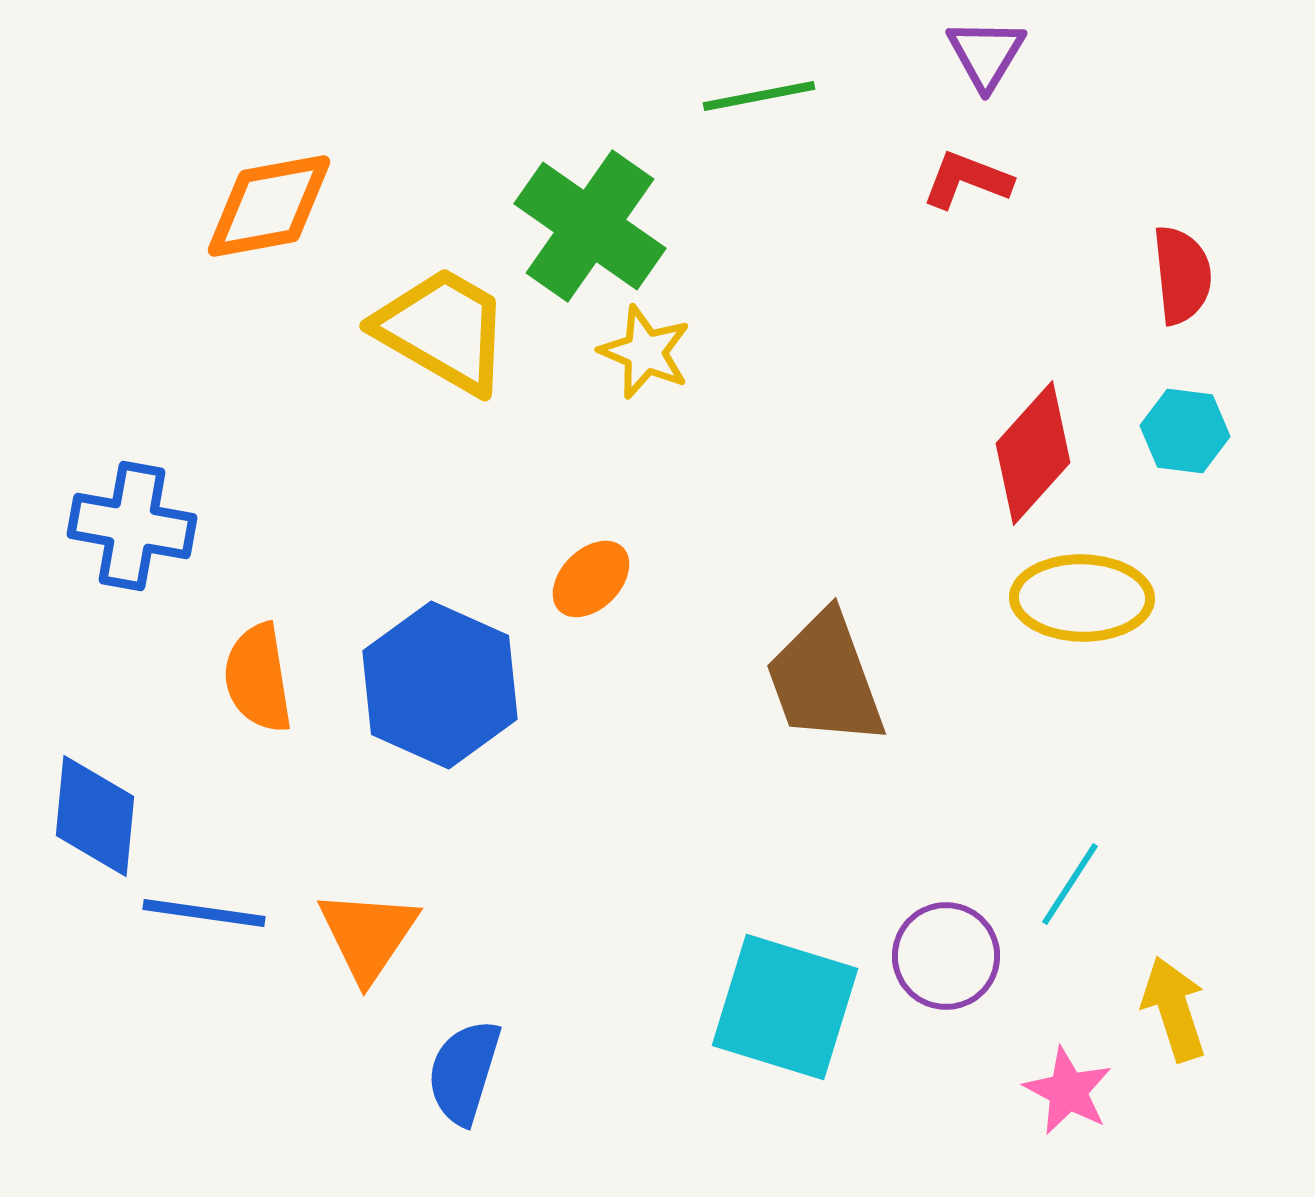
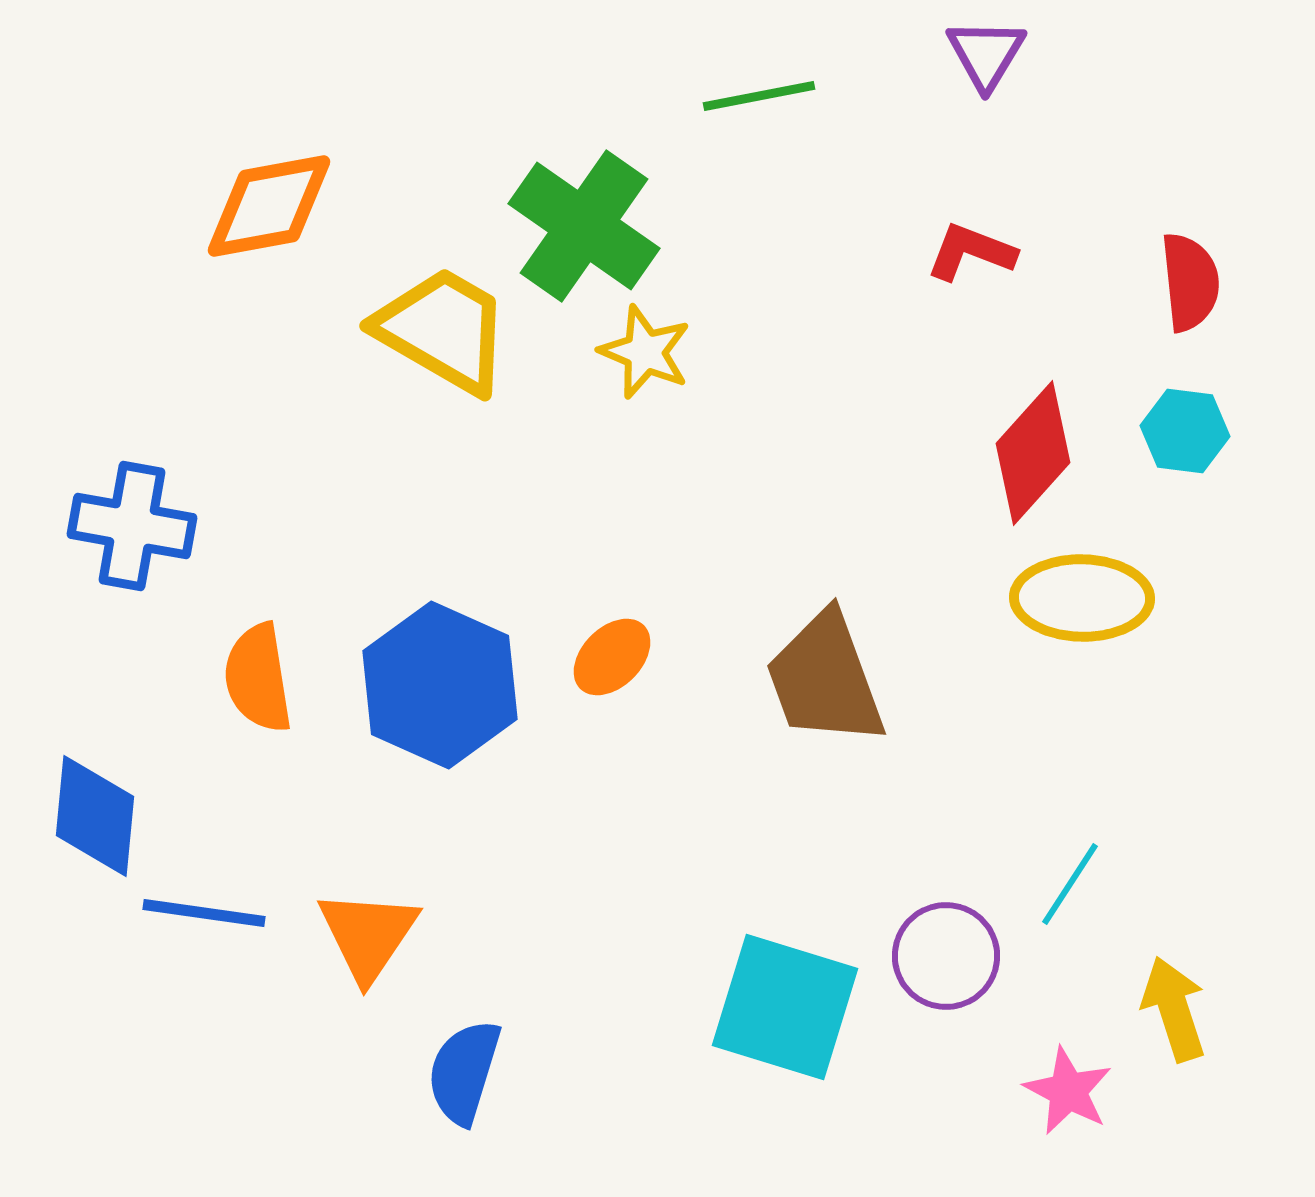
red L-shape: moved 4 px right, 72 px down
green cross: moved 6 px left
red semicircle: moved 8 px right, 7 px down
orange ellipse: moved 21 px right, 78 px down
